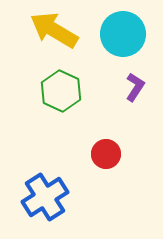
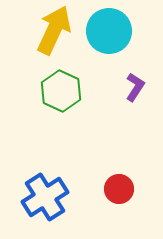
yellow arrow: rotated 84 degrees clockwise
cyan circle: moved 14 px left, 3 px up
red circle: moved 13 px right, 35 px down
